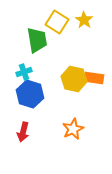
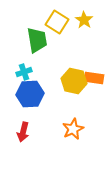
yellow hexagon: moved 2 px down
blue hexagon: rotated 20 degrees counterclockwise
